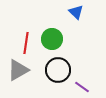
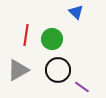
red line: moved 8 px up
